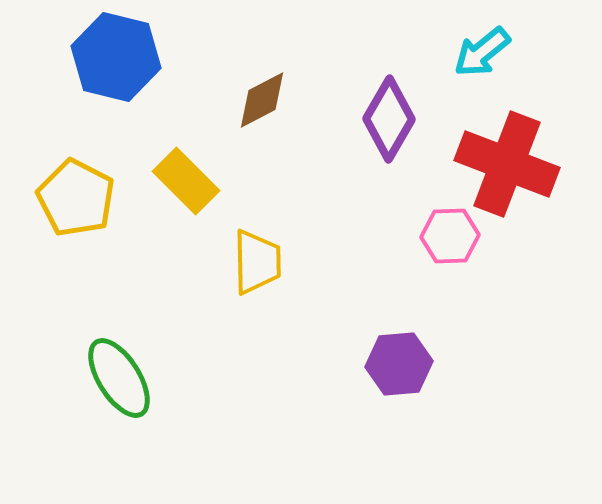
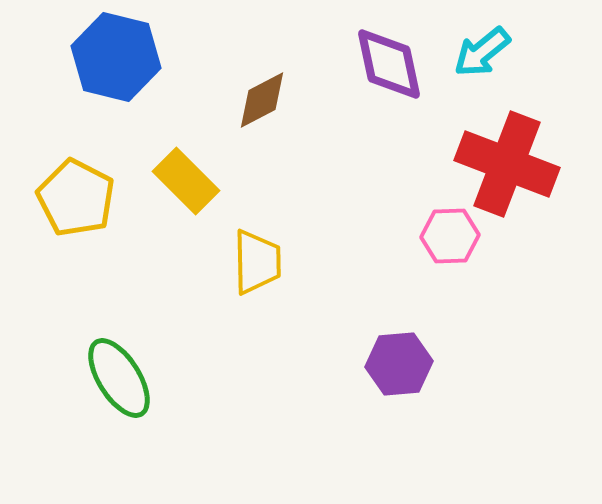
purple diamond: moved 55 px up; rotated 42 degrees counterclockwise
